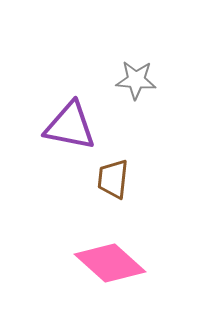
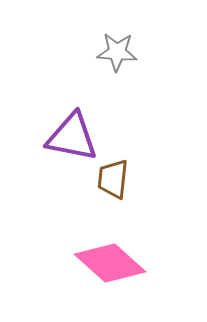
gray star: moved 19 px left, 28 px up
purple triangle: moved 2 px right, 11 px down
